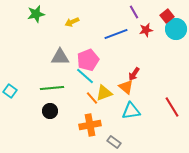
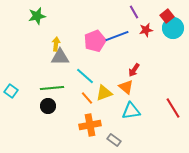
green star: moved 1 px right, 2 px down
yellow arrow: moved 16 px left, 22 px down; rotated 120 degrees clockwise
cyan circle: moved 3 px left, 1 px up
blue line: moved 1 px right, 2 px down
pink pentagon: moved 7 px right, 19 px up
red arrow: moved 4 px up
cyan square: moved 1 px right
orange line: moved 5 px left
red line: moved 1 px right, 1 px down
black circle: moved 2 px left, 5 px up
gray rectangle: moved 2 px up
